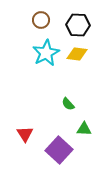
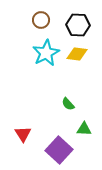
red triangle: moved 2 px left
